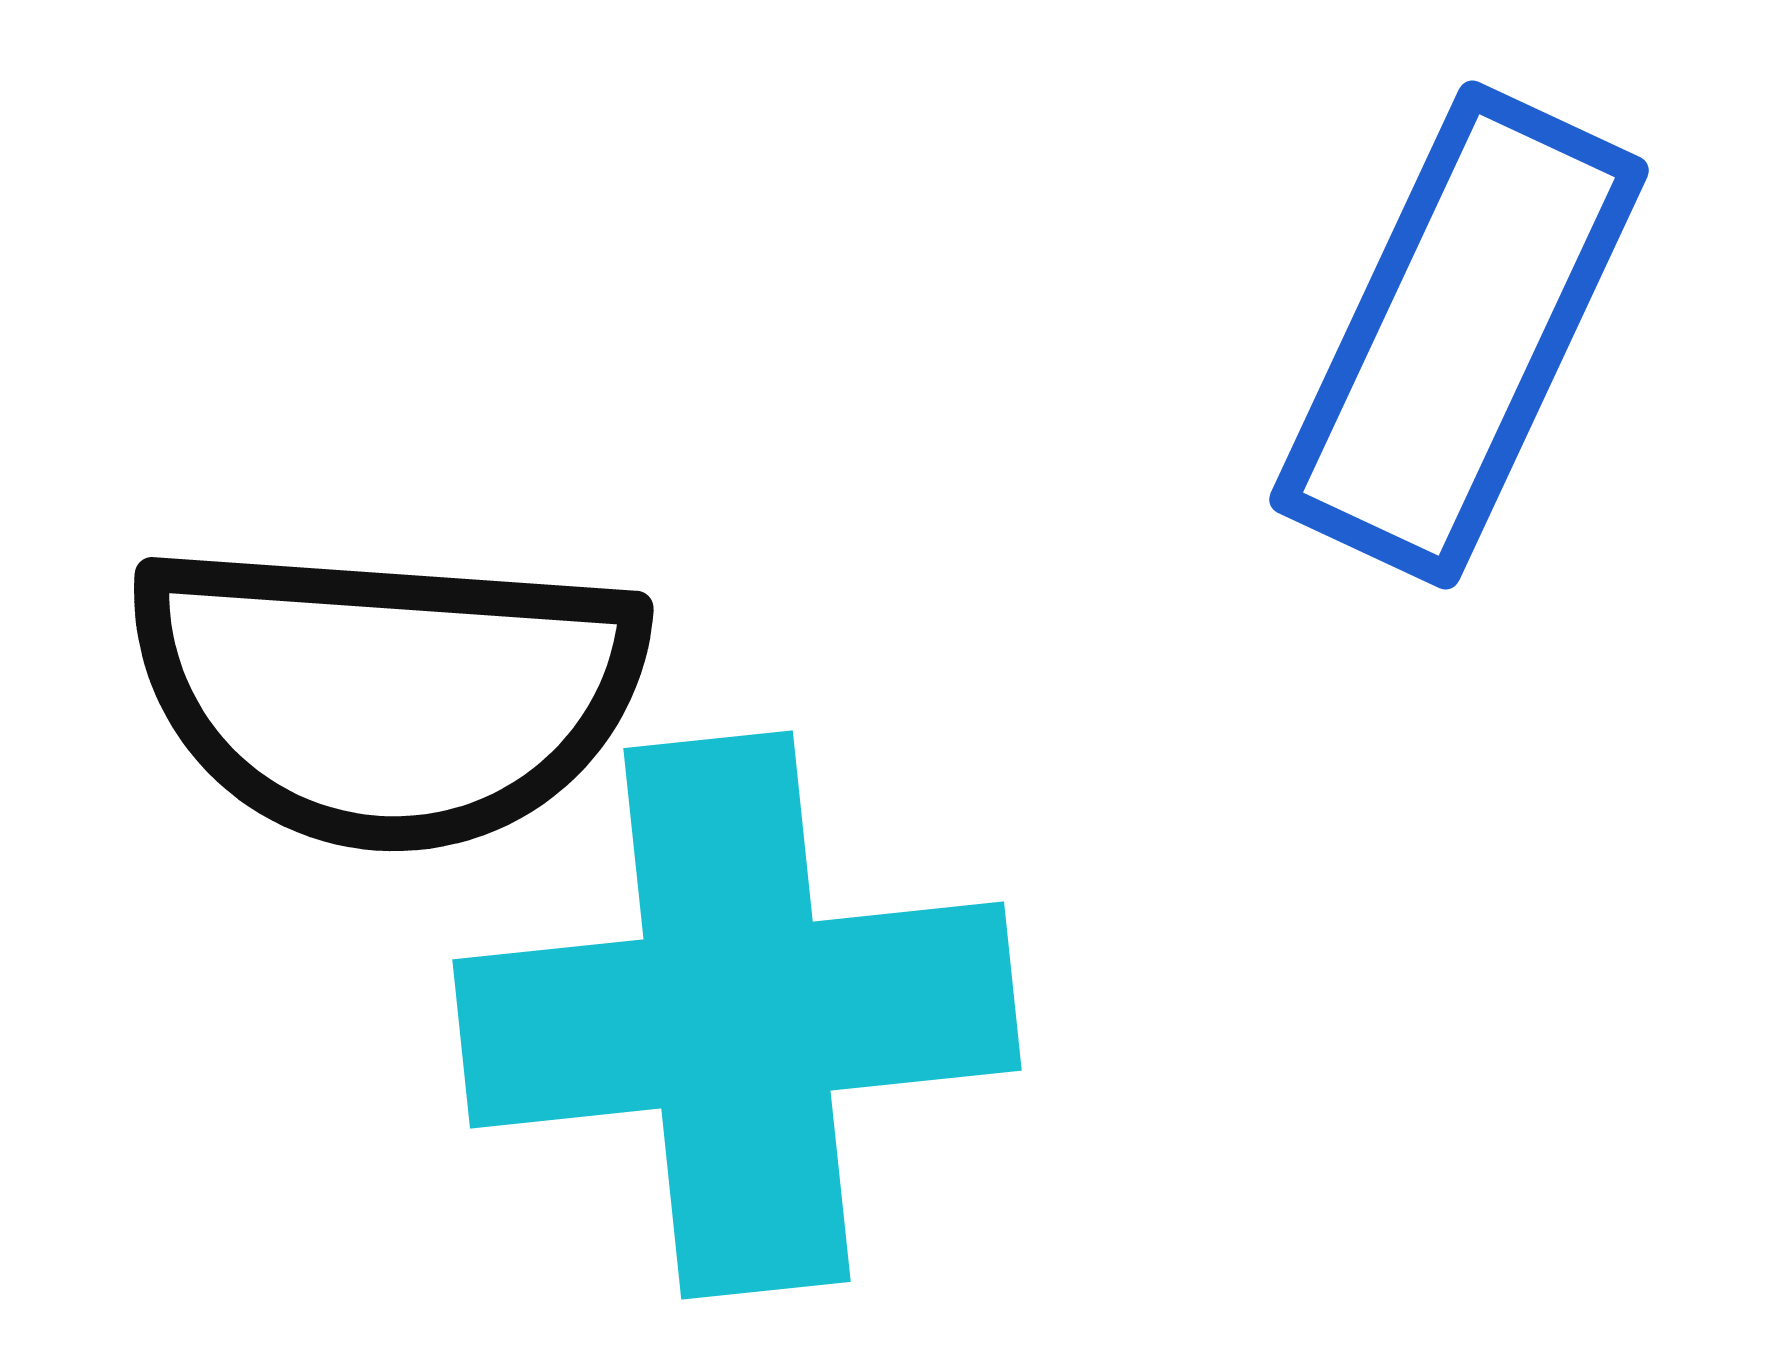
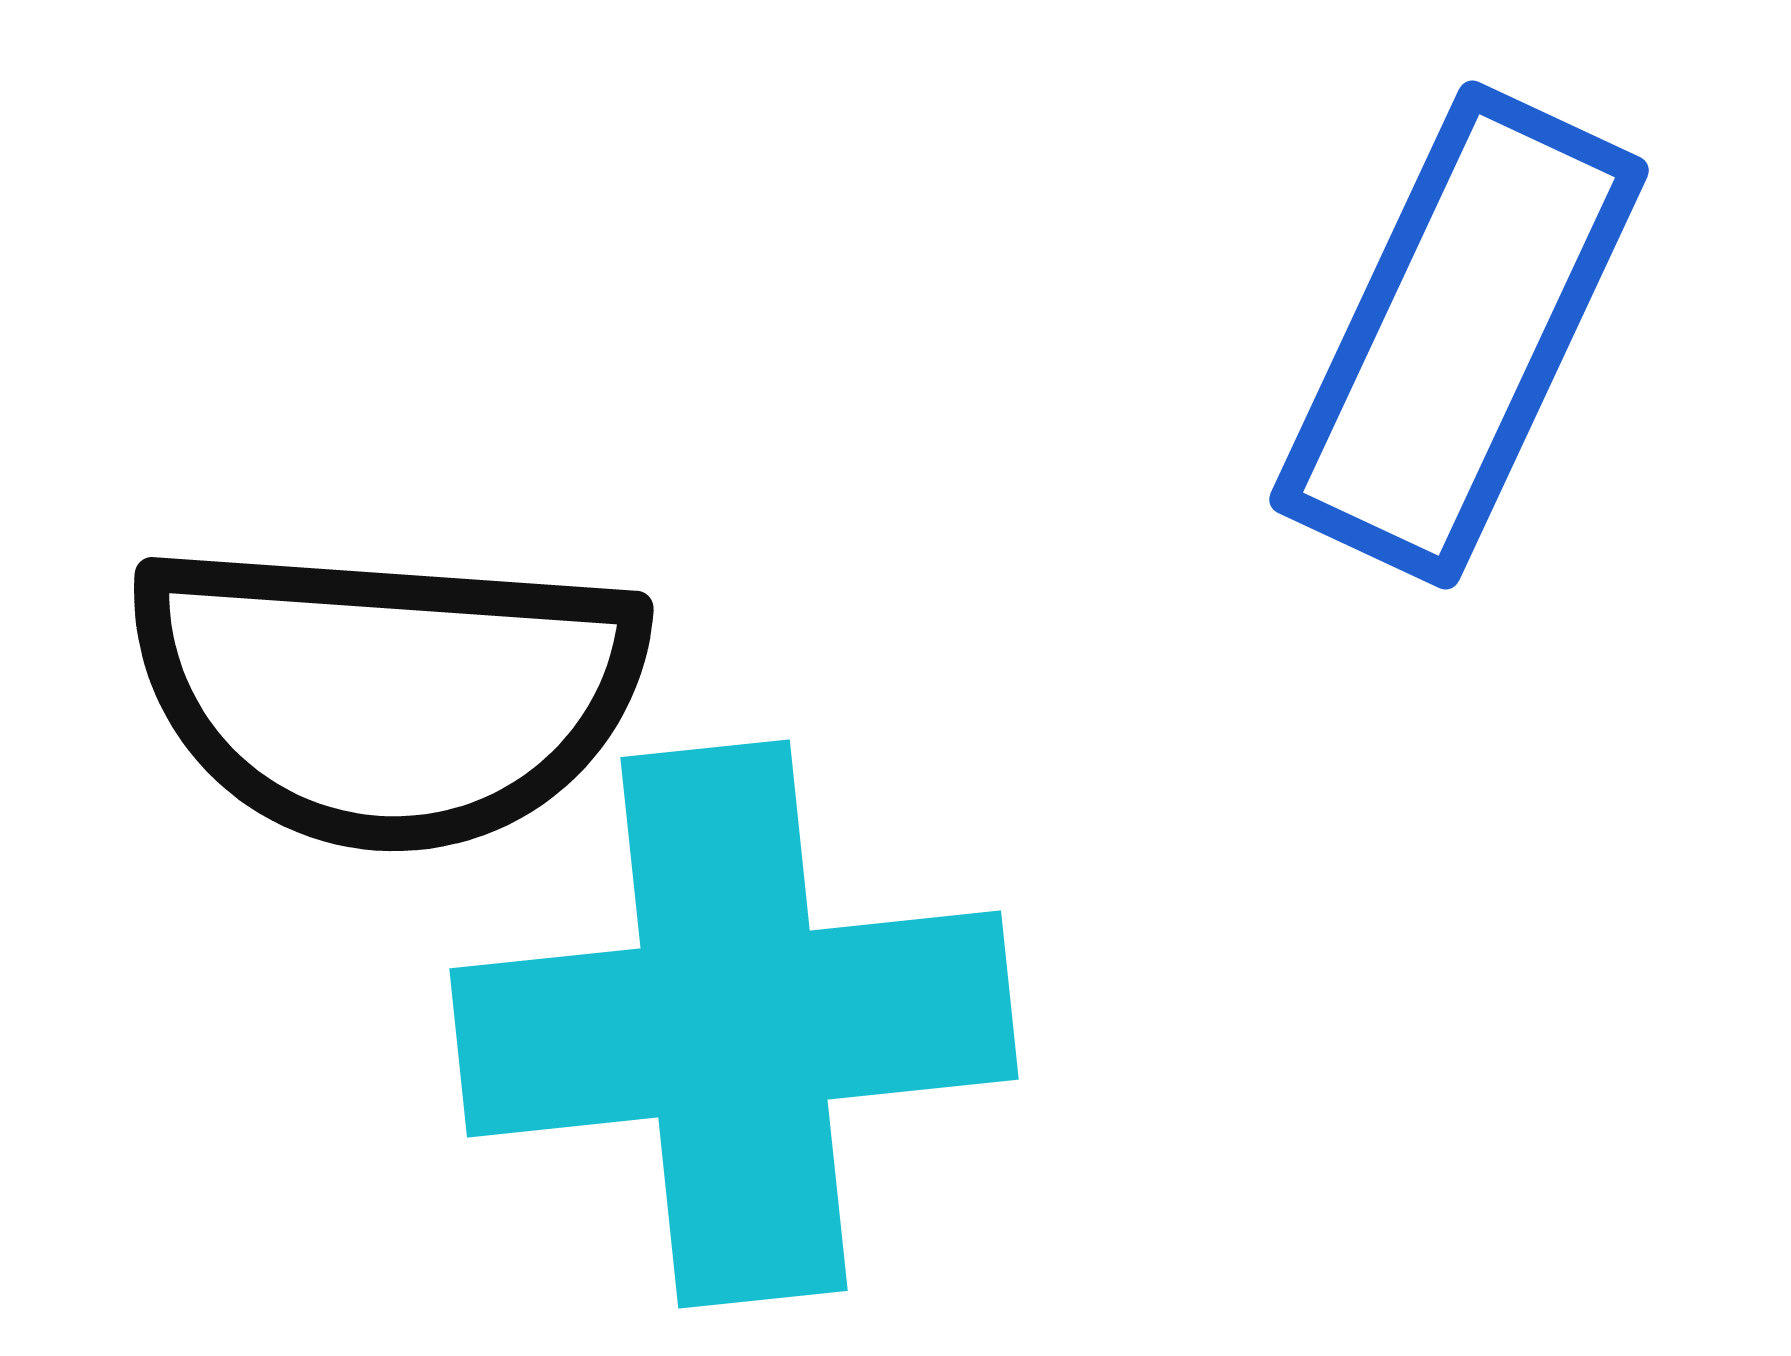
cyan cross: moved 3 px left, 9 px down
